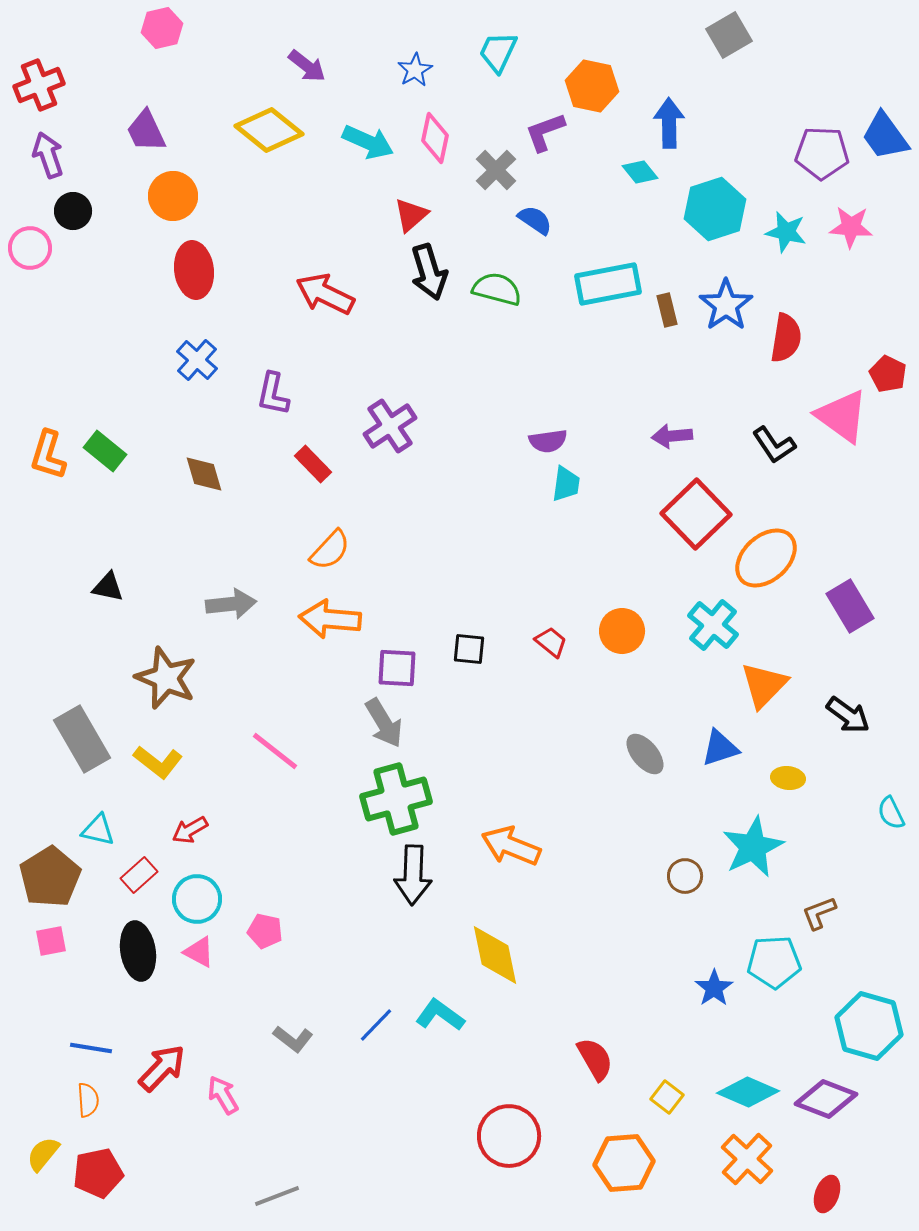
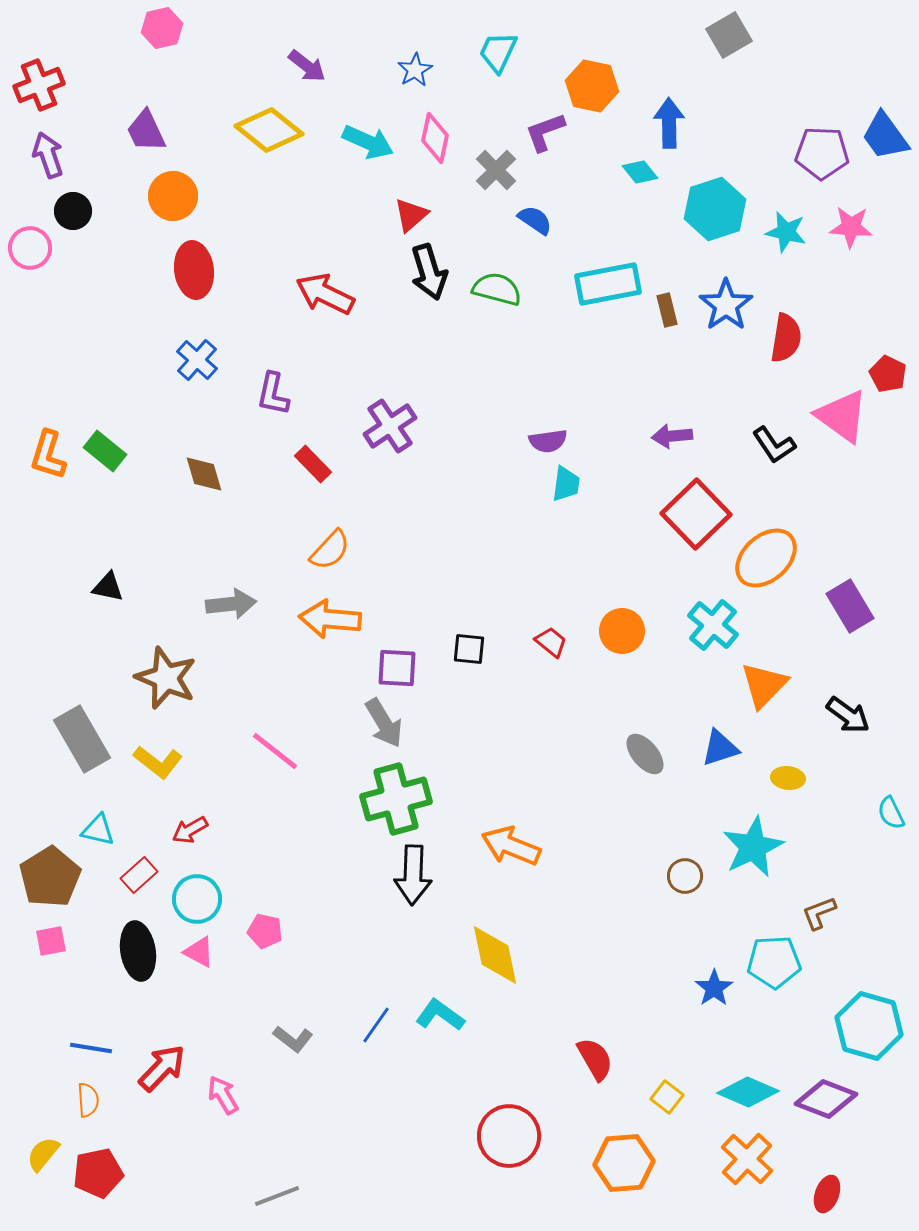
blue line at (376, 1025): rotated 9 degrees counterclockwise
